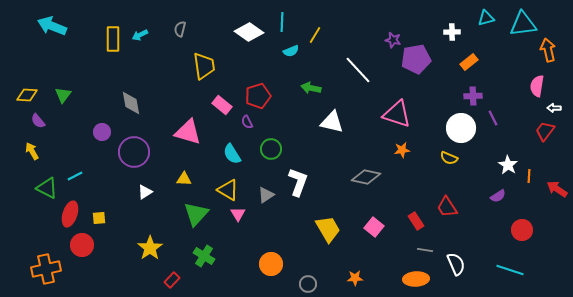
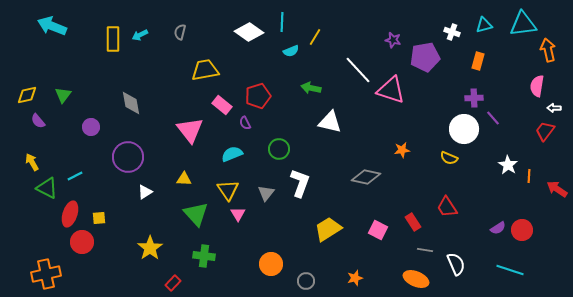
cyan triangle at (486, 18): moved 2 px left, 7 px down
gray semicircle at (180, 29): moved 3 px down
white cross at (452, 32): rotated 21 degrees clockwise
yellow line at (315, 35): moved 2 px down
purple pentagon at (416, 59): moved 9 px right, 2 px up
orange rectangle at (469, 62): moved 9 px right, 1 px up; rotated 36 degrees counterclockwise
yellow trapezoid at (204, 66): moved 1 px right, 4 px down; rotated 92 degrees counterclockwise
yellow diamond at (27, 95): rotated 15 degrees counterclockwise
purple cross at (473, 96): moved 1 px right, 2 px down
pink triangle at (397, 114): moved 6 px left, 24 px up
purple line at (493, 118): rotated 14 degrees counterclockwise
purple semicircle at (247, 122): moved 2 px left, 1 px down
white triangle at (332, 122): moved 2 px left
white circle at (461, 128): moved 3 px right, 1 px down
purple circle at (102, 132): moved 11 px left, 5 px up
pink triangle at (188, 132): moved 2 px right, 2 px up; rotated 36 degrees clockwise
green circle at (271, 149): moved 8 px right
yellow arrow at (32, 151): moved 11 px down
purple circle at (134, 152): moved 6 px left, 5 px down
cyan semicircle at (232, 154): rotated 100 degrees clockwise
white L-shape at (298, 182): moved 2 px right, 1 px down
yellow triangle at (228, 190): rotated 25 degrees clockwise
gray triangle at (266, 195): moved 2 px up; rotated 18 degrees counterclockwise
purple semicircle at (498, 196): moved 32 px down
green triangle at (196, 214): rotated 24 degrees counterclockwise
red rectangle at (416, 221): moved 3 px left, 1 px down
pink square at (374, 227): moved 4 px right, 3 px down; rotated 12 degrees counterclockwise
yellow trapezoid at (328, 229): rotated 92 degrees counterclockwise
red circle at (82, 245): moved 3 px up
green cross at (204, 256): rotated 25 degrees counterclockwise
orange cross at (46, 269): moved 5 px down
orange star at (355, 278): rotated 14 degrees counterclockwise
orange ellipse at (416, 279): rotated 25 degrees clockwise
red rectangle at (172, 280): moved 1 px right, 3 px down
gray circle at (308, 284): moved 2 px left, 3 px up
